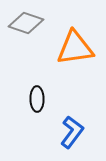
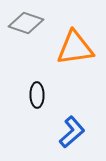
black ellipse: moved 4 px up
blue L-shape: rotated 12 degrees clockwise
